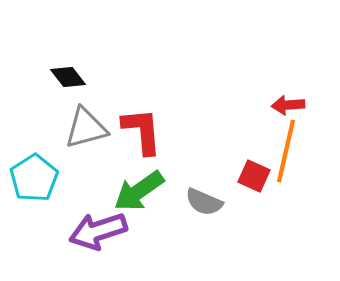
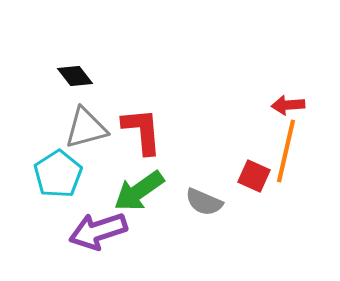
black diamond: moved 7 px right, 1 px up
cyan pentagon: moved 24 px right, 4 px up
